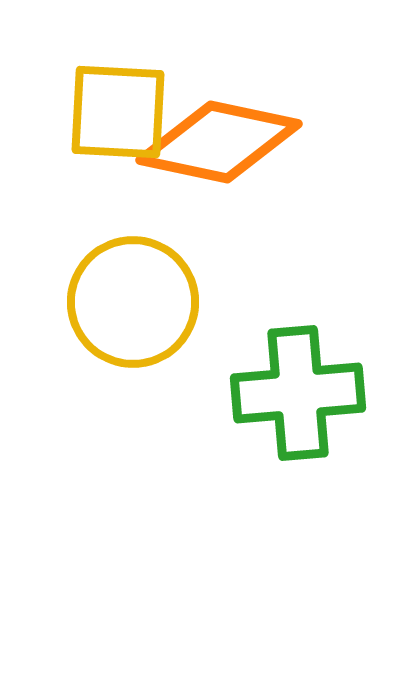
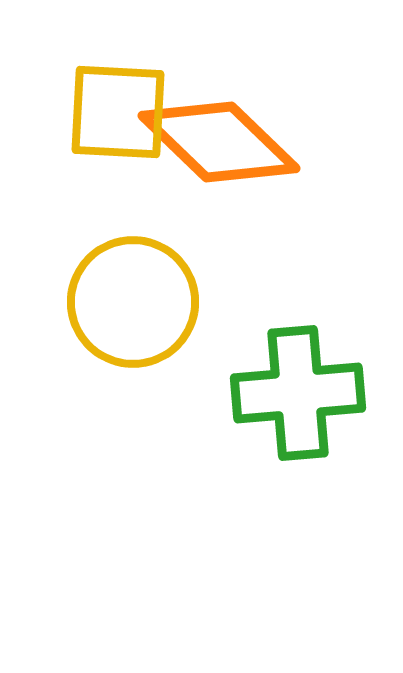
orange diamond: rotated 32 degrees clockwise
